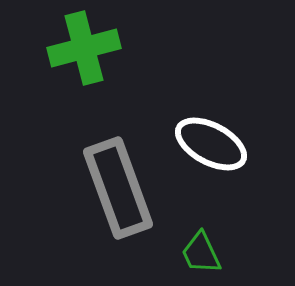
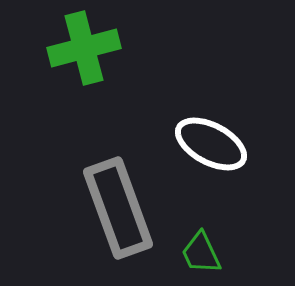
gray rectangle: moved 20 px down
